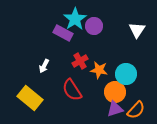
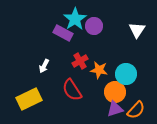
yellow rectangle: moved 1 px left, 1 px down; rotated 65 degrees counterclockwise
